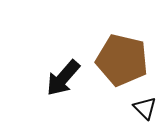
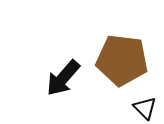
brown pentagon: rotated 6 degrees counterclockwise
